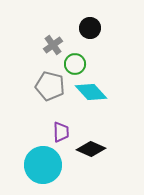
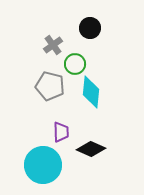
cyan diamond: rotated 48 degrees clockwise
